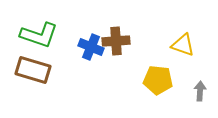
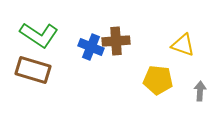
green L-shape: rotated 15 degrees clockwise
